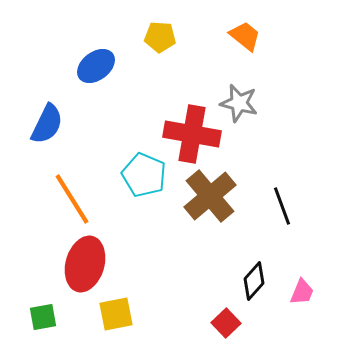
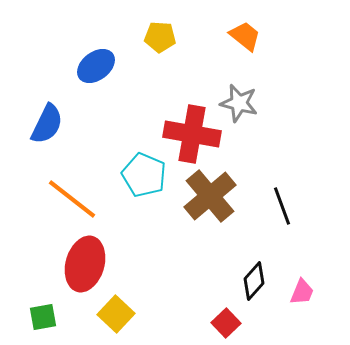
orange line: rotated 20 degrees counterclockwise
yellow square: rotated 36 degrees counterclockwise
